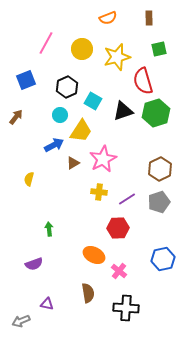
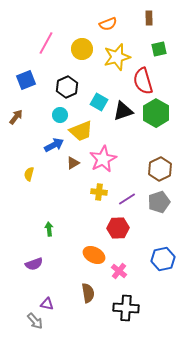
orange semicircle: moved 6 px down
cyan square: moved 6 px right, 1 px down
green hexagon: rotated 12 degrees counterclockwise
yellow trapezoid: rotated 35 degrees clockwise
yellow semicircle: moved 5 px up
gray arrow: moved 14 px right; rotated 108 degrees counterclockwise
